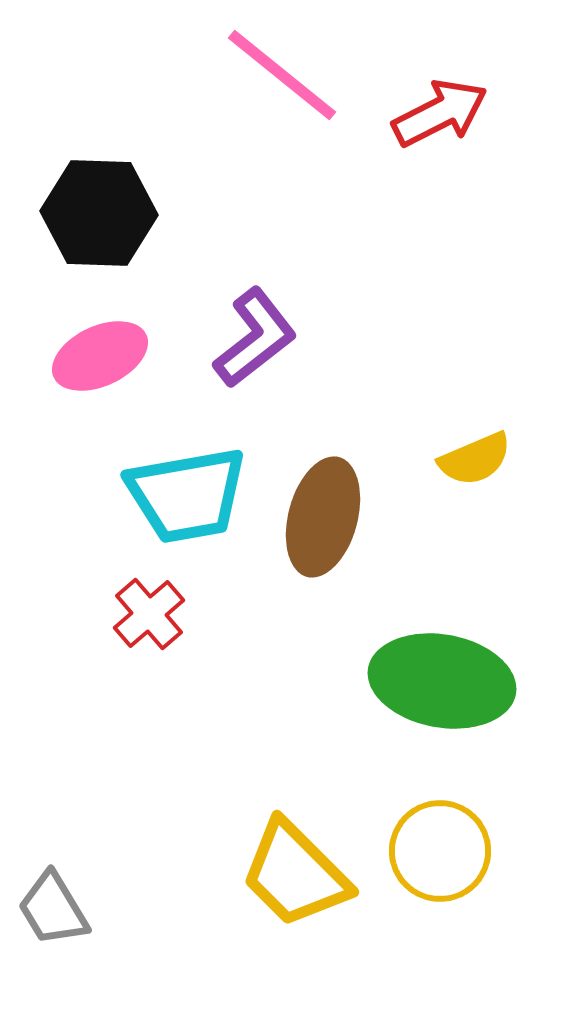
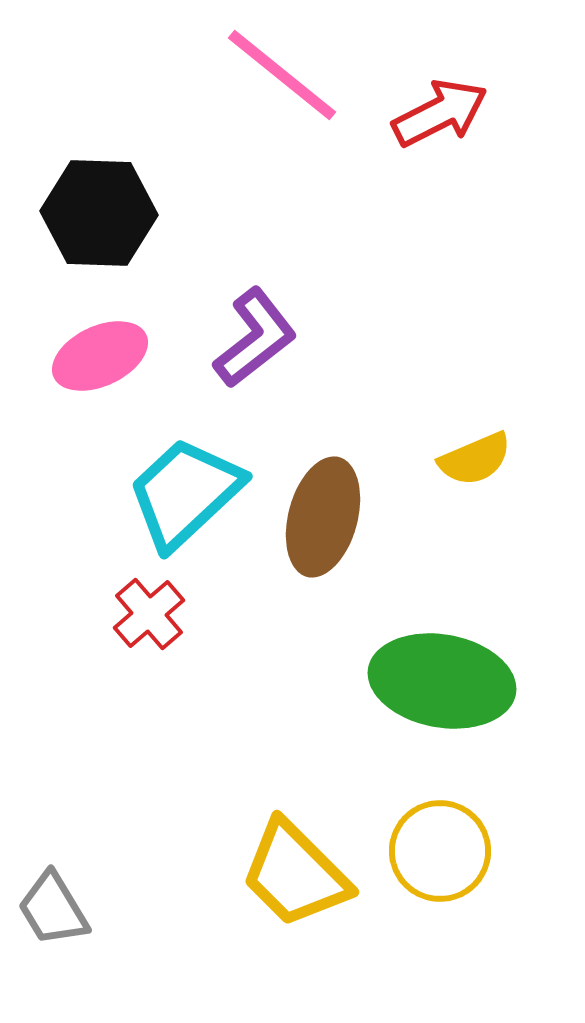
cyan trapezoid: moved 2 px left, 2 px up; rotated 147 degrees clockwise
